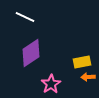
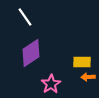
white line: rotated 30 degrees clockwise
yellow rectangle: rotated 12 degrees clockwise
